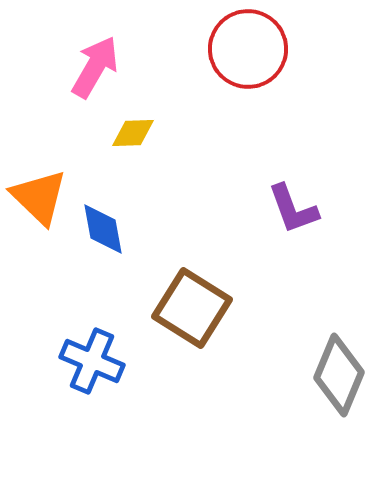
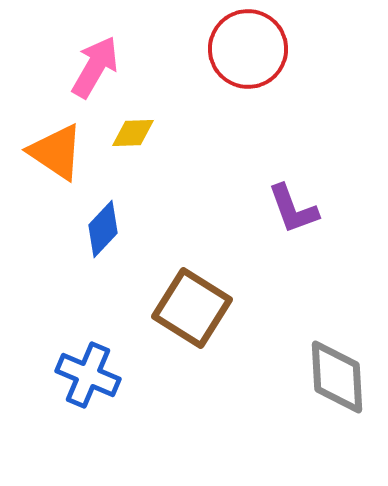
orange triangle: moved 17 px right, 45 px up; rotated 10 degrees counterclockwise
blue diamond: rotated 54 degrees clockwise
blue cross: moved 4 px left, 14 px down
gray diamond: moved 2 px left, 2 px down; rotated 26 degrees counterclockwise
